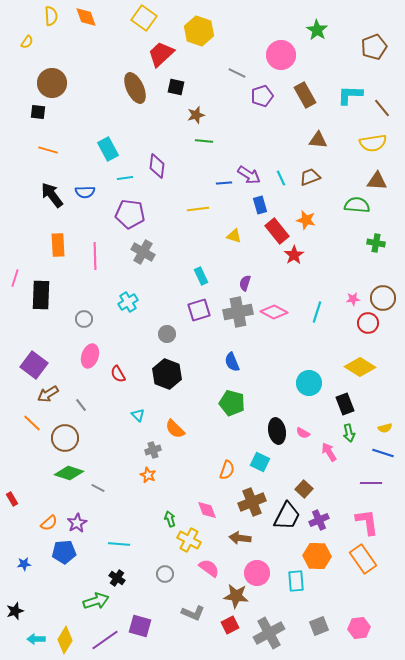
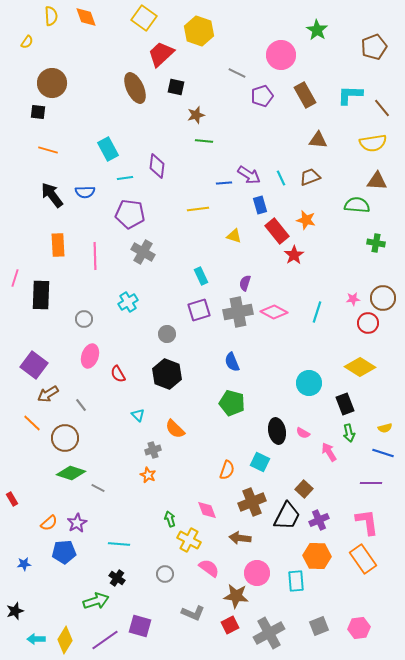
green diamond at (69, 473): moved 2 px right
